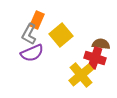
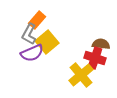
orange rectangle: rotated 18 degrees clockwise
yellow square: moved 14 px left, 7 px down
